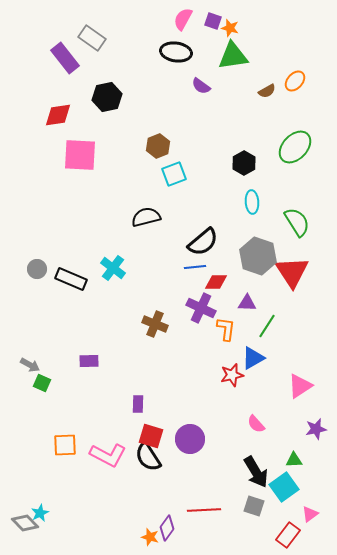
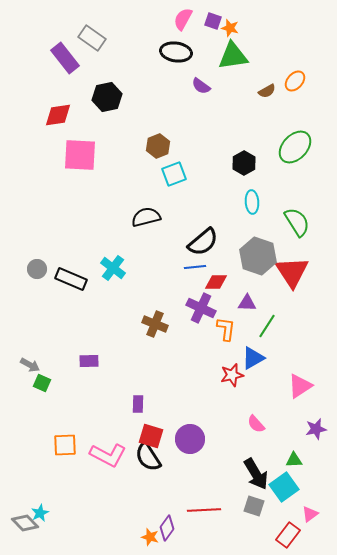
black arrow at (256, 472): moved 2 px down
